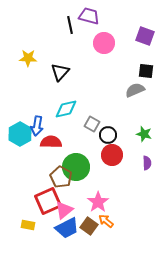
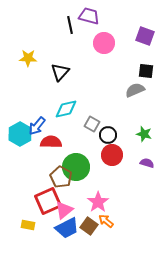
blue arrow: rotated 30 degrees clockwise
purple semicircle: rotated 72 degrees counterclockwise
